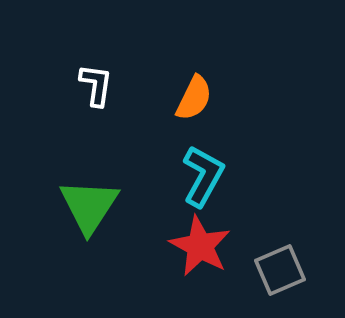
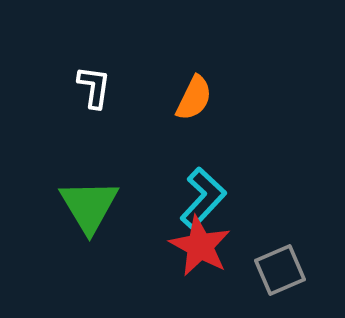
white L-shape: moved 2 px left, 2 px down
cyan L-shape: moved 22 px down; rotated 14 degrees clockwise
green triangle: rotated 4 degrees counterclockwise
